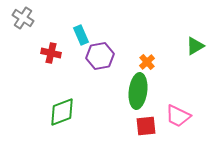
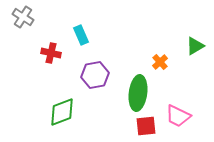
gray cross: moved 1 px up
purple hexagon: moved 5 px left, 19 px down
orange cross: moved 13 px right
green ellipse: moved 2 px down
